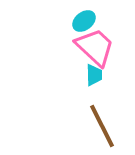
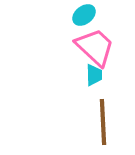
cyan ellipse: moved 6 px up
brown line: moved 1 px right, 4 px up; rotated 24 degrees clockwise
